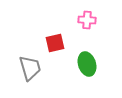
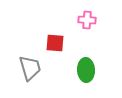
red square: rotated 18 degrees clockwise
green ellipse: moved 1 px left, 6 px down; rotated 15 degrees clockwise
